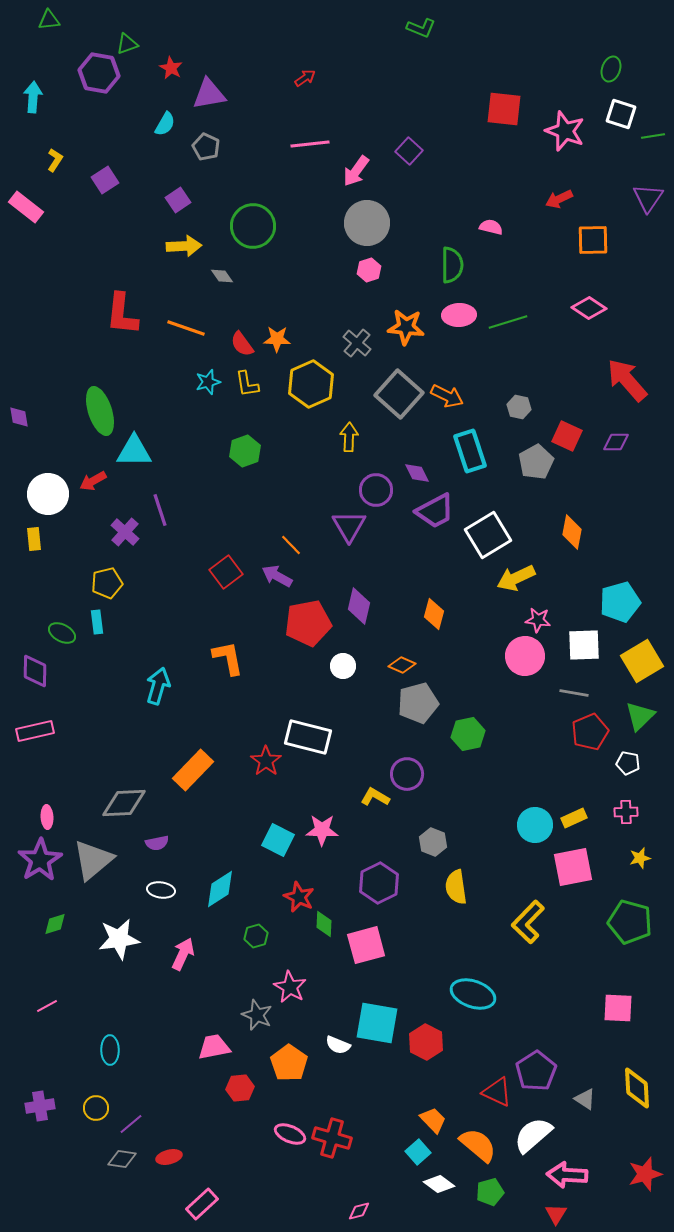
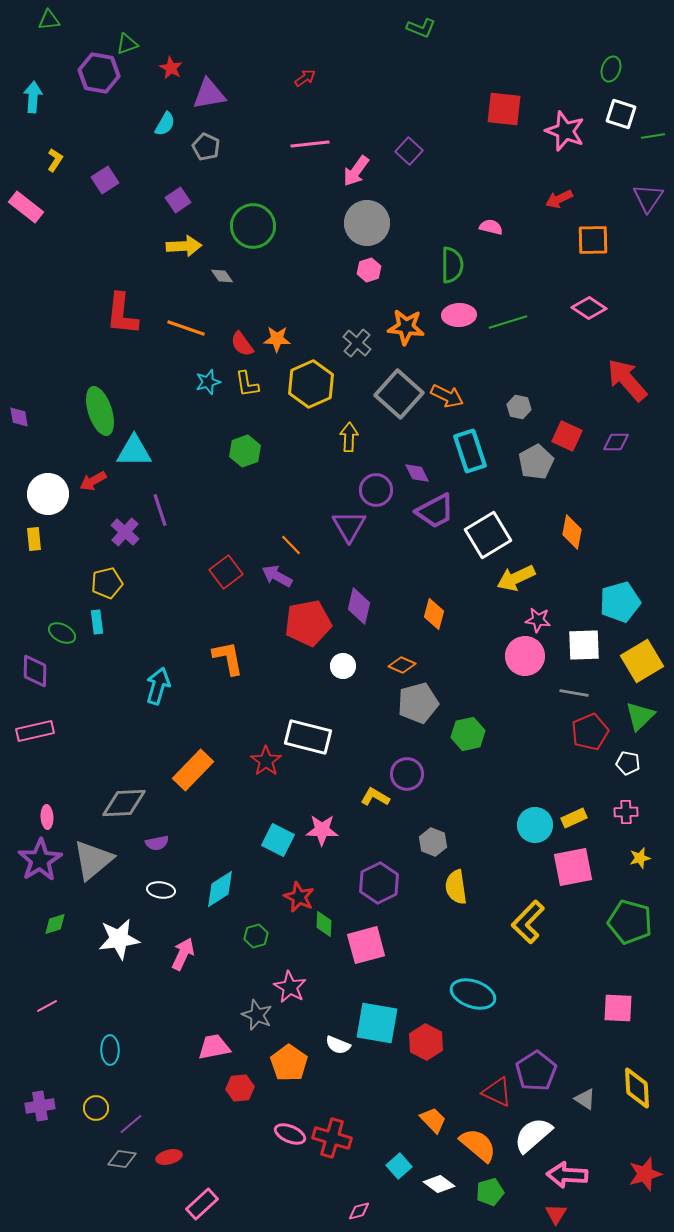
cyan square at (418, 1152): moved 19 px left, 14 px down
